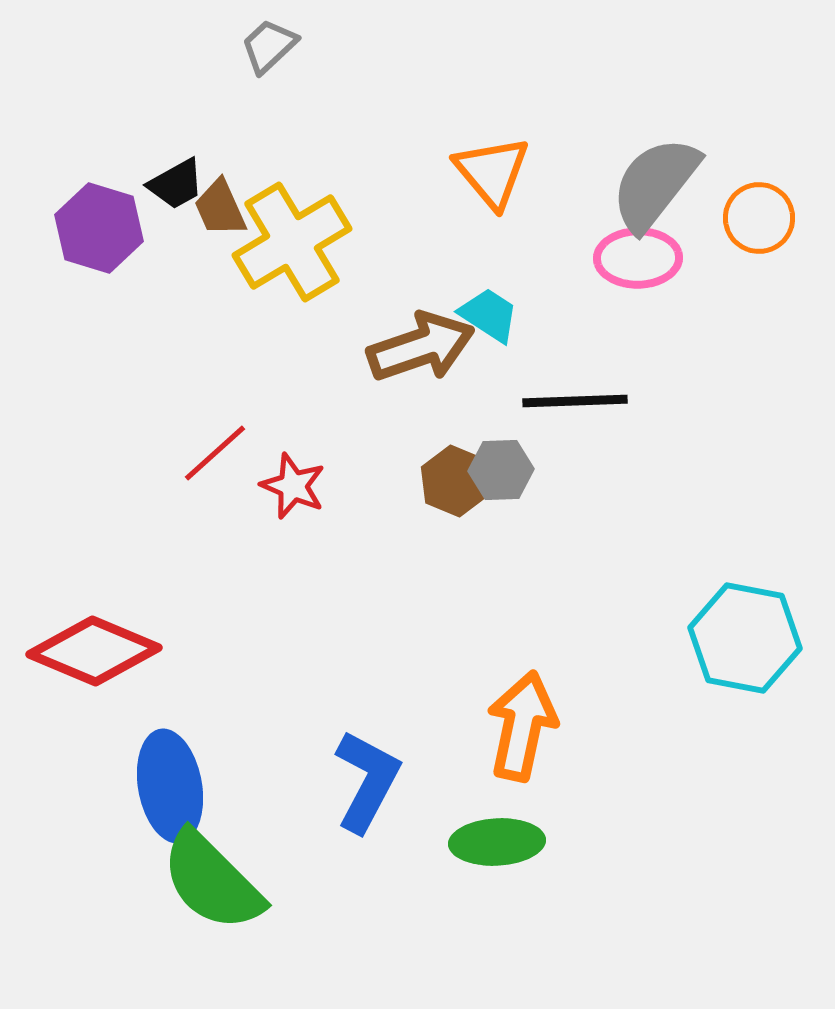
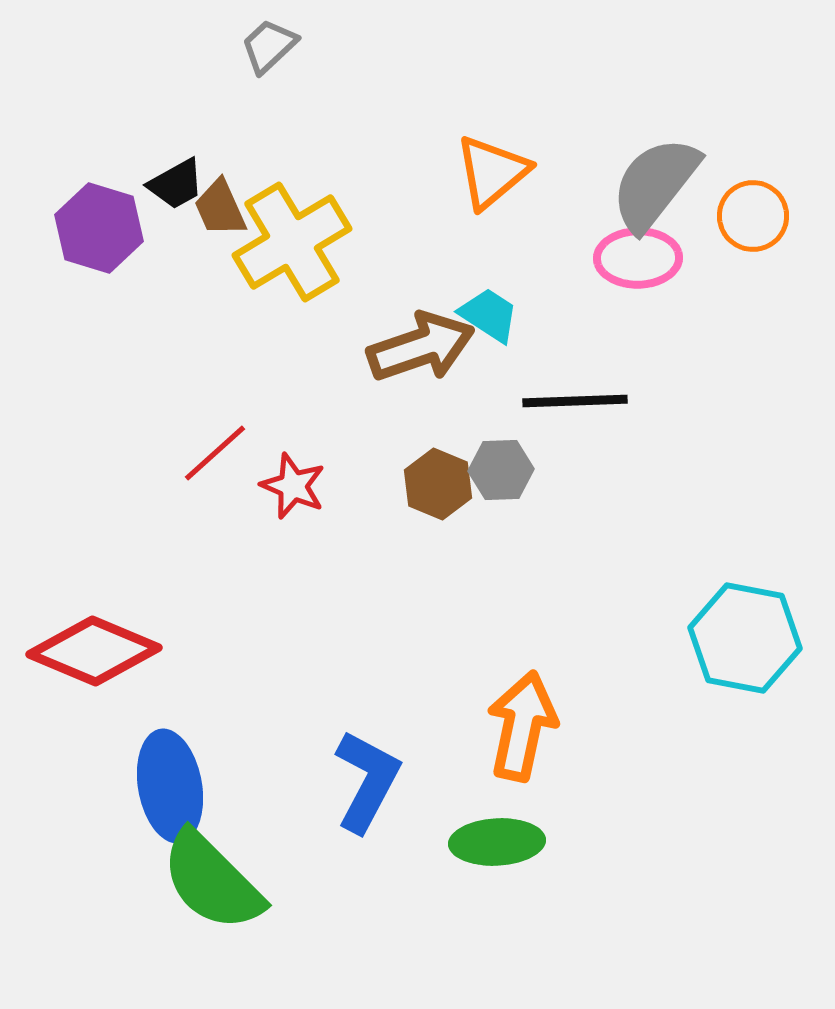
orange triangle: rotated 30 degrees clockwise
orange circle: moved 6 px left, 2 px up
brown hexagon: moved 17 px left, 3 px down
